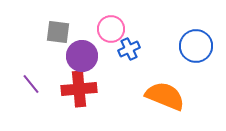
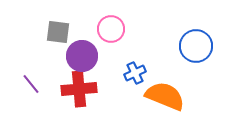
blue cross: moved 6 px right, 24 px down
